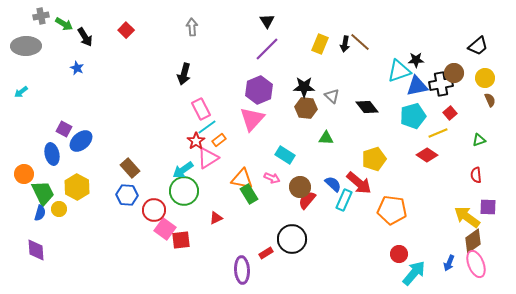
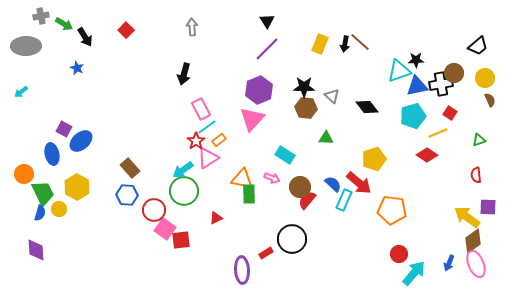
red square at (450, 113): rotated 16 degrees counterclockwise
green rectangle at (249, 194): rotated 30 degrees clockwise
